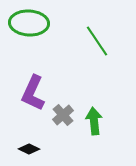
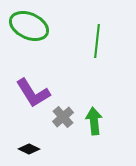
green ellipse: moved 3 px down; rotated 21 degrees clockwise
green line: rotated 40 degrees clockwise
purple L-shape: rotated 57 degrees counterclockwise
gray cross: moved 2 px down
